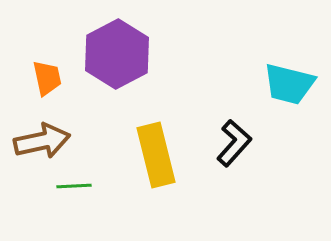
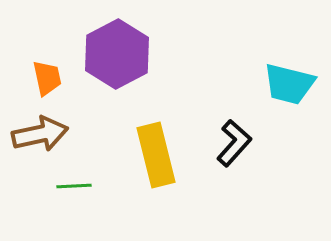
brown arrow: moved 2 px left, 7 px up
